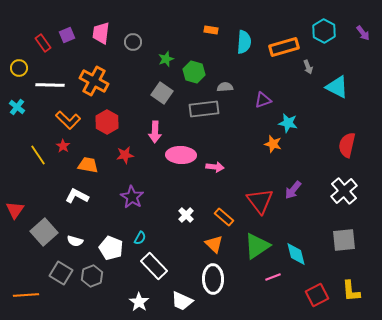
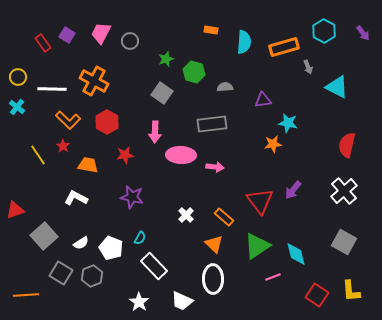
pink trapezoid at (101, 33): rotated 20 degrees clockwise
purple square at (67, 35): rotated 35 degrees counterclockwise
gray circle at (133, 42): moved 3 px left, 1 px up
yellow circle at (19, 68): moved 1 px left, 9 px down
white line at (50, 85): moved 2 px right, 4 px down
purple triangle at (263, 100): rotated 12 degrees clockwise
gray rectangle at (204, 109): moved 8 px right, 15 px down
orange star at (273, 144): rotated 24 degrees counterclockwise
white L-shape at (77, 196): moved 1 px left, 2 px down
purple star at (132, 197): rotated 20 degrees counterclockwise
red triangle at (15, 210): rotated 36 degrees clockwise
gray square at (44, 232): moved 4 px down
gray square at (344, 240): moved 2 px down; rotated 35 degrees clockwise
white semicircle at (75, 241): moved 6 px right, 2 px down; rotated 49 degrees counterclockwise
red square at (317, 295): rotated 30 degrees counterclockwise
